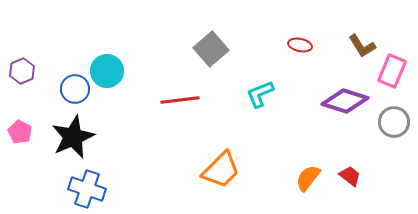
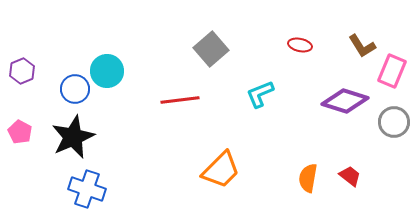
orange semicircle: rotated 28 degrees counterclockwise
